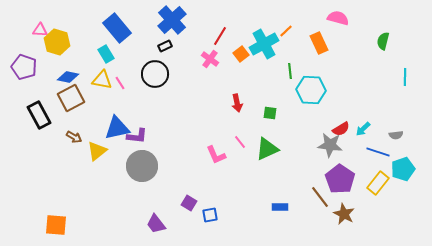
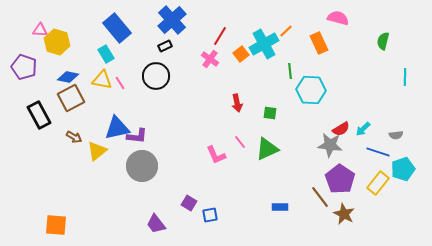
black circle at (155, 74): moved 1 px right, 2 px down
